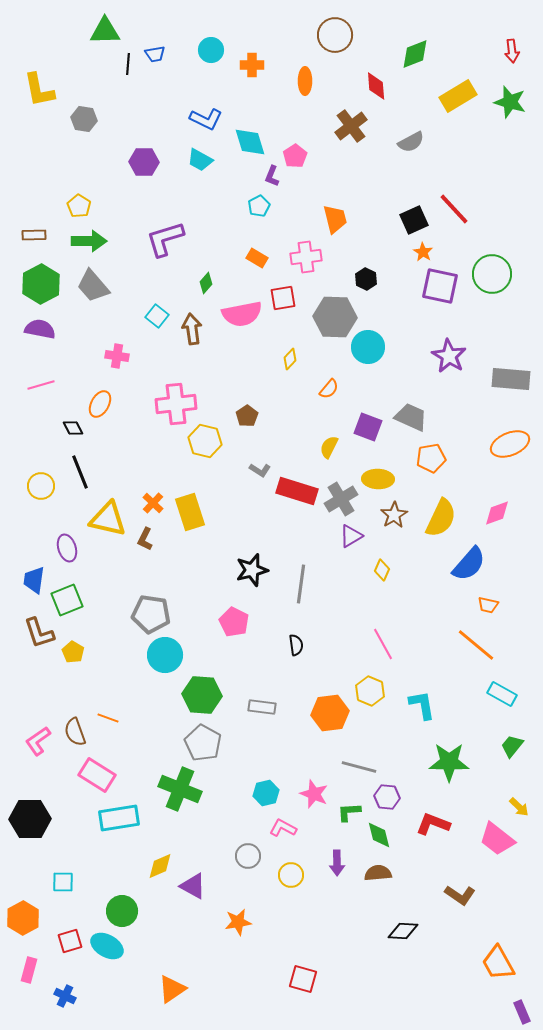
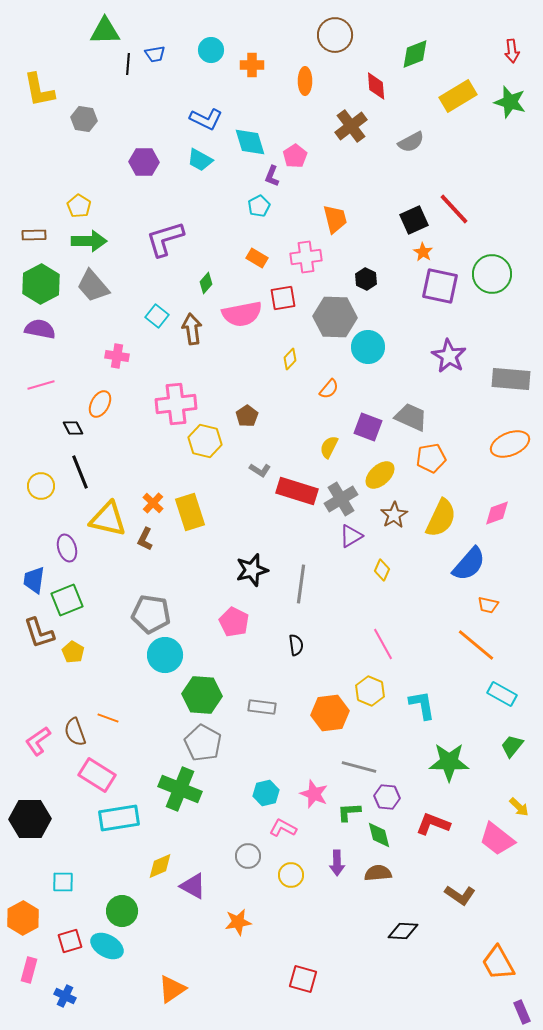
yellow ellipse at (378, 479): moved 2 px right, 4 px up; rotated 44 degrees counterclockwise
